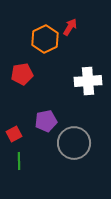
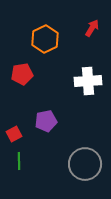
red arrow: moved 22 px right, 1 px down
gray circle: moved 11 px right, 21 px down
